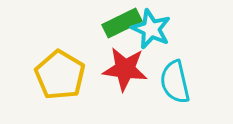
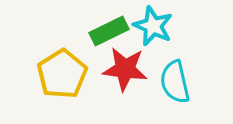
green rectangle: moved 13 px left, 8 px down
cyan star: moved 2 px right, 3 px up
yellow pentagon: moved 2 px right, 1 px up; rotated 9 degrees clockwise
